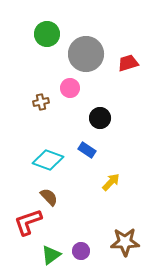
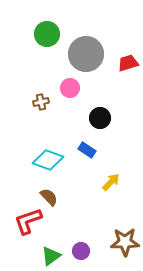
red L-shape: moved 1 px up
green triangle: moved 1 px down
